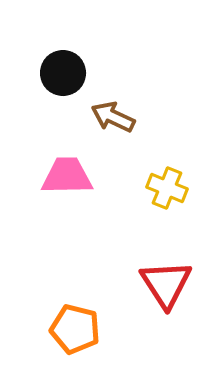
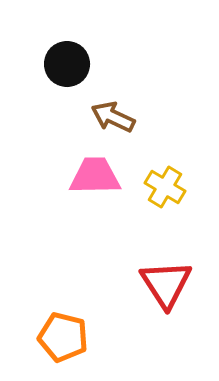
black circle: moved 4 px right, 9 px up
pink trapezoid: moved 28 px right
yellow cross: moved 2 px left, 1 px up; rotated 9 degrees clockwise
orange pentagon: moved 12 px left, 8 px down
